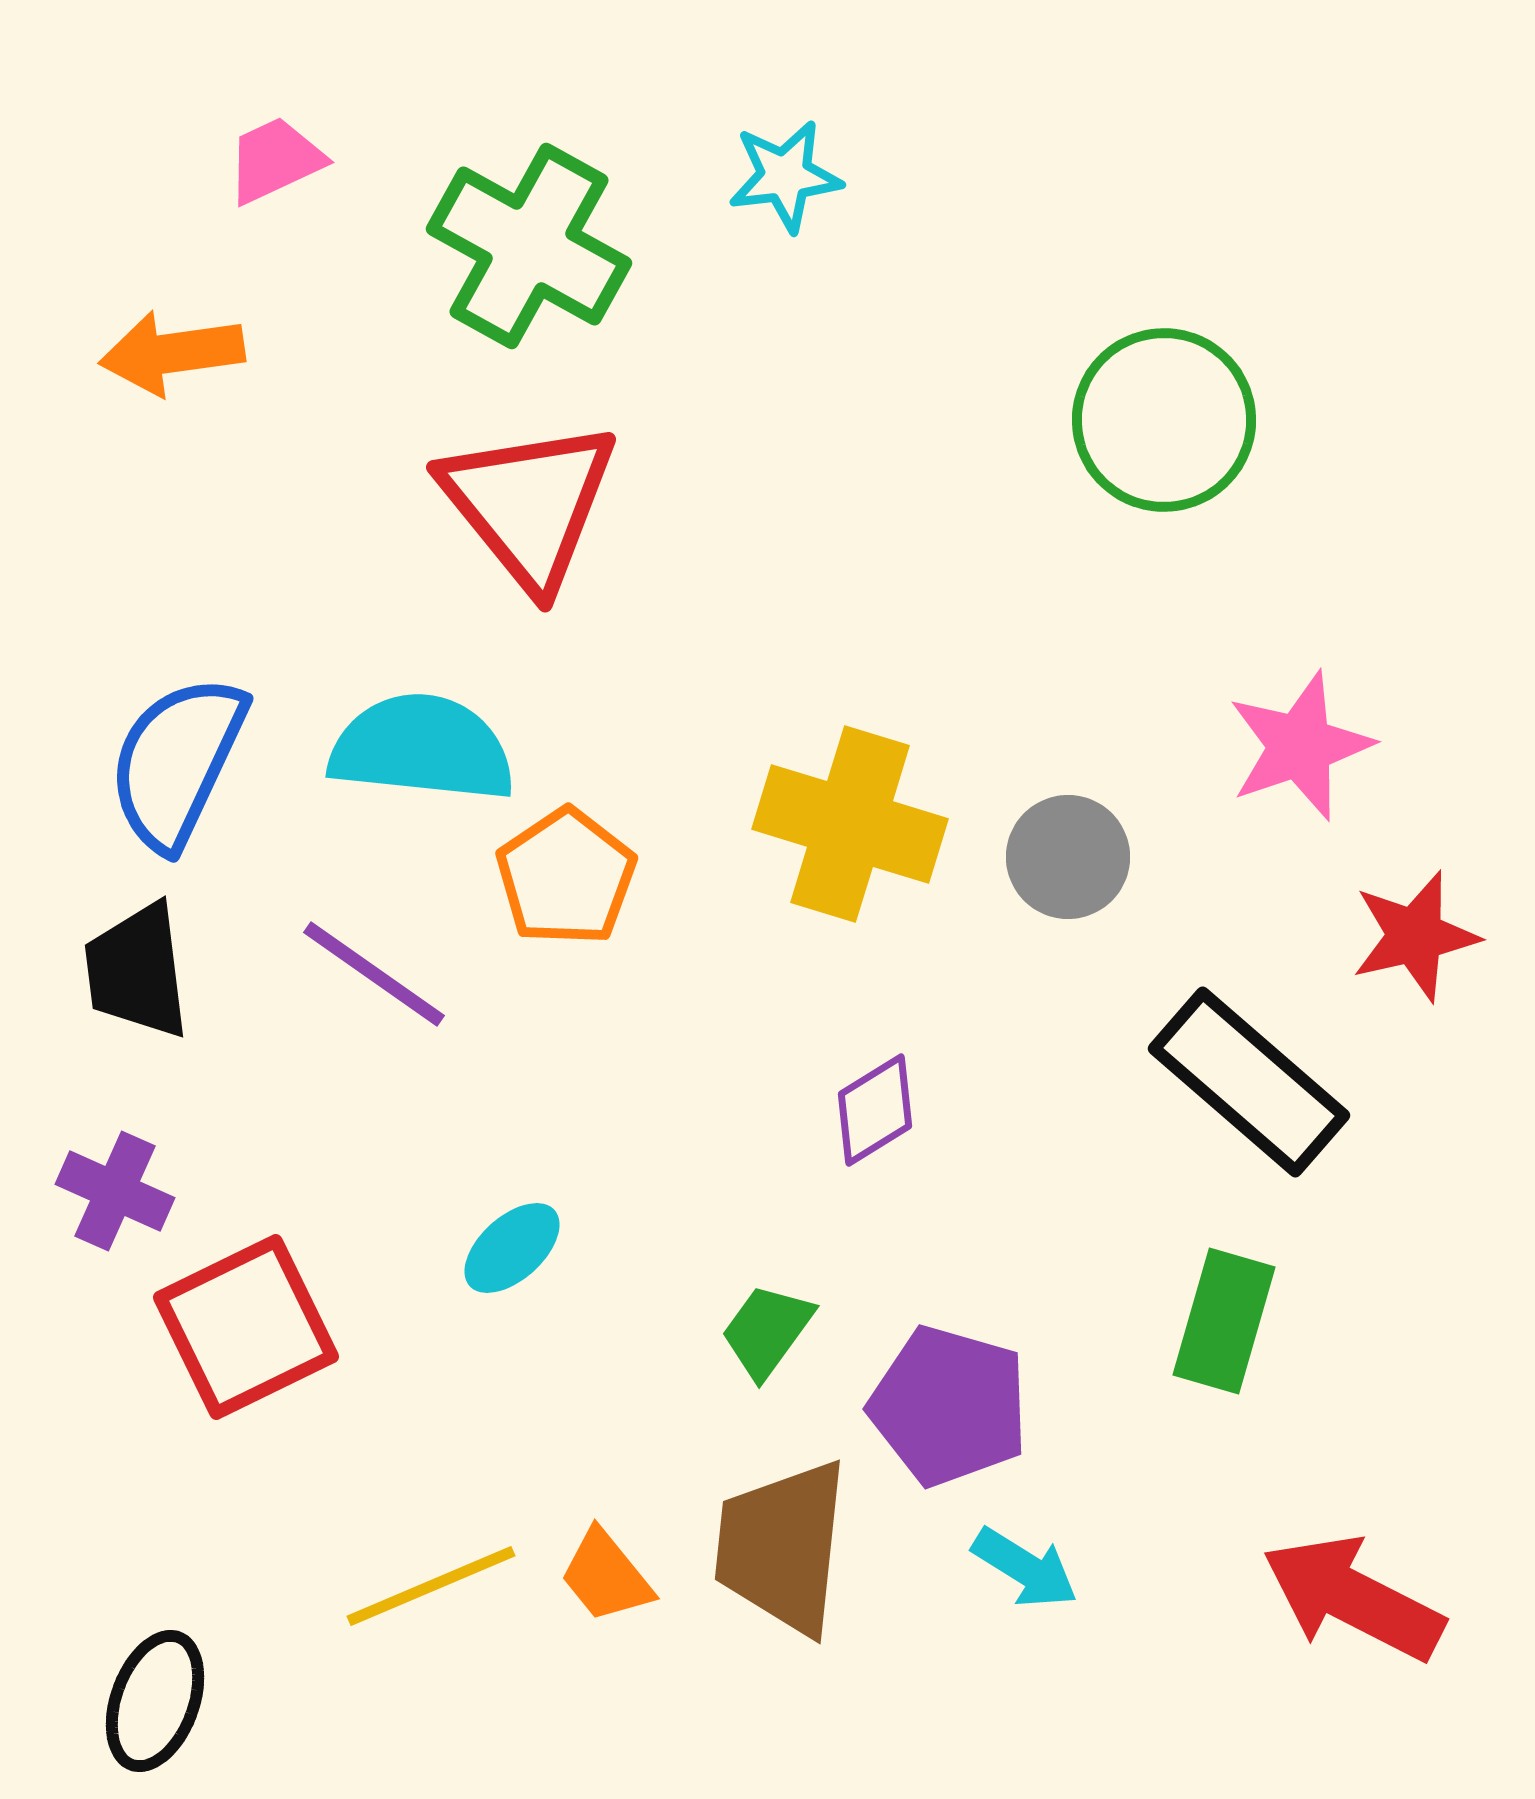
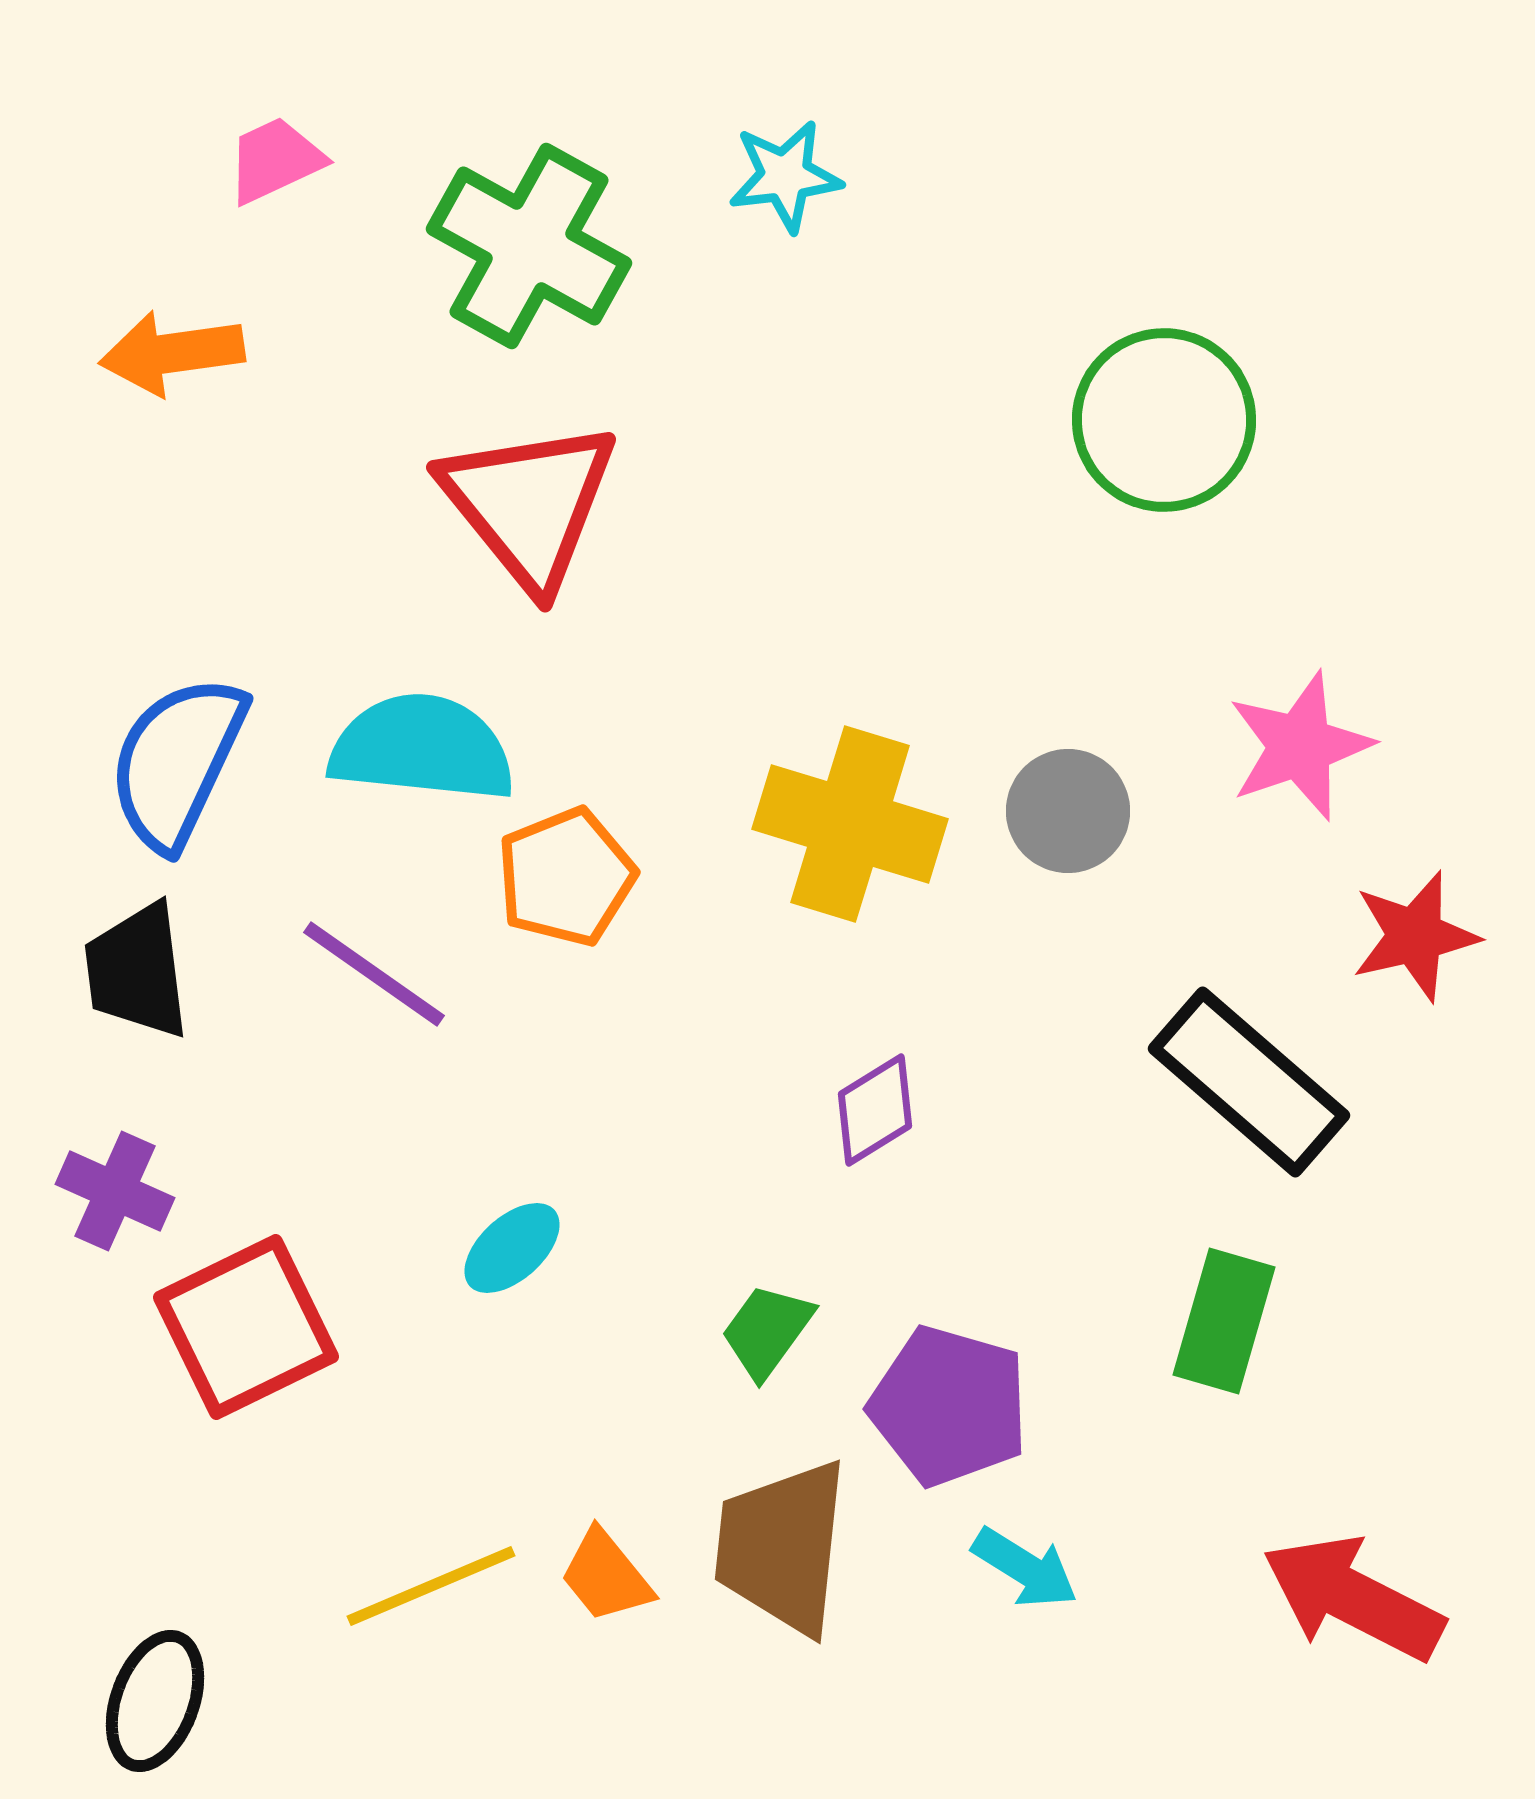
gray circle: moved 46 px up
orange pentagon: rotated 12 degrees clockwise
